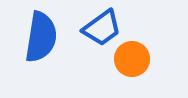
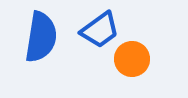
blue trapezoid: moved 2 px left, 2 px down
